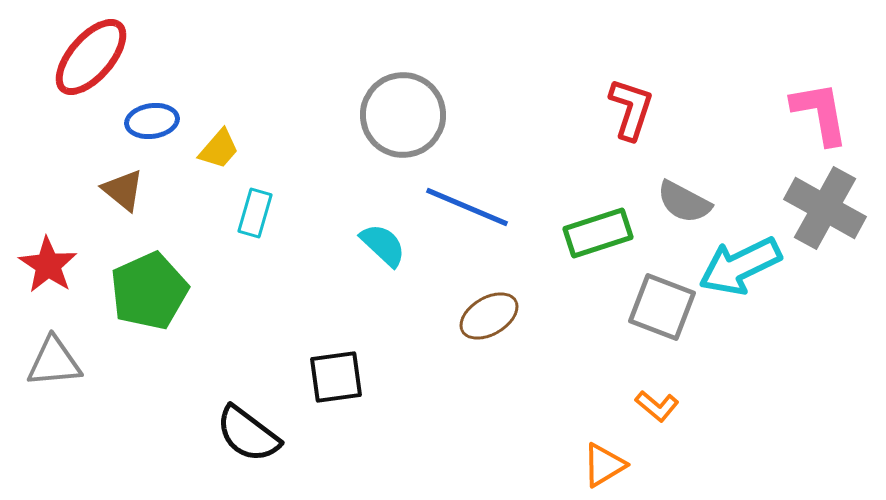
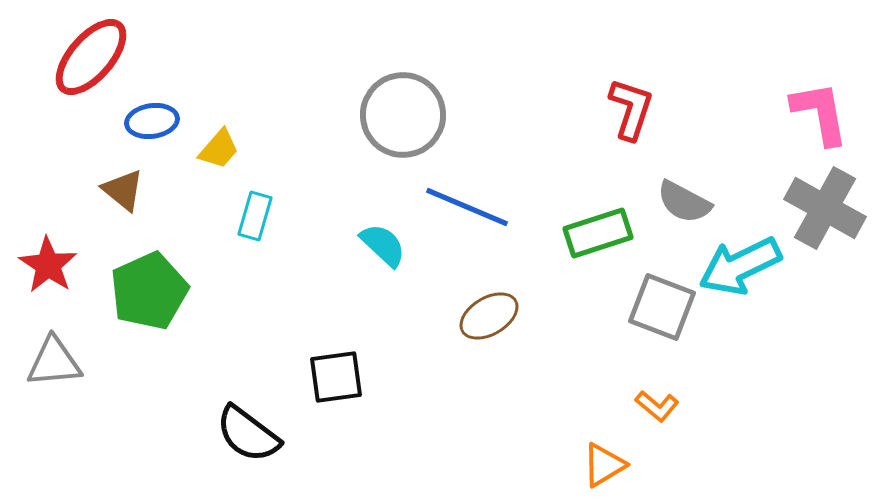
cyan rectangle: moved 3 px down
